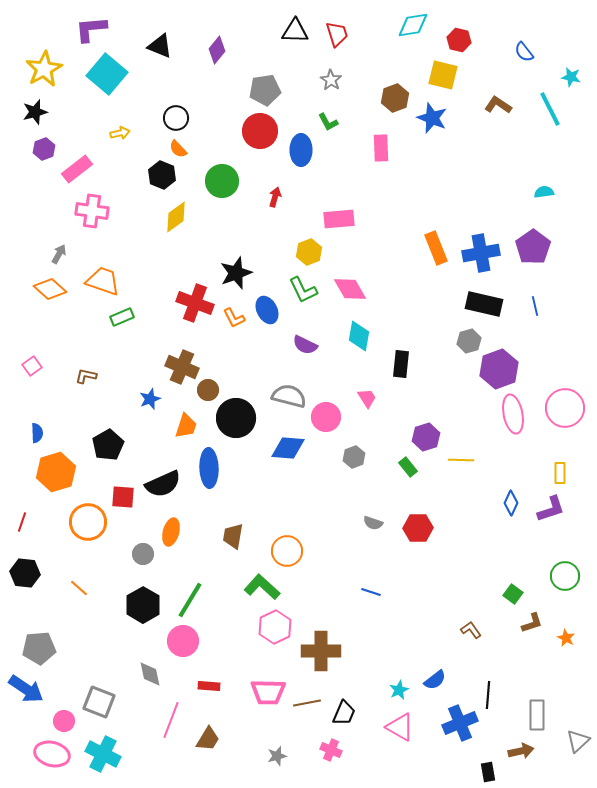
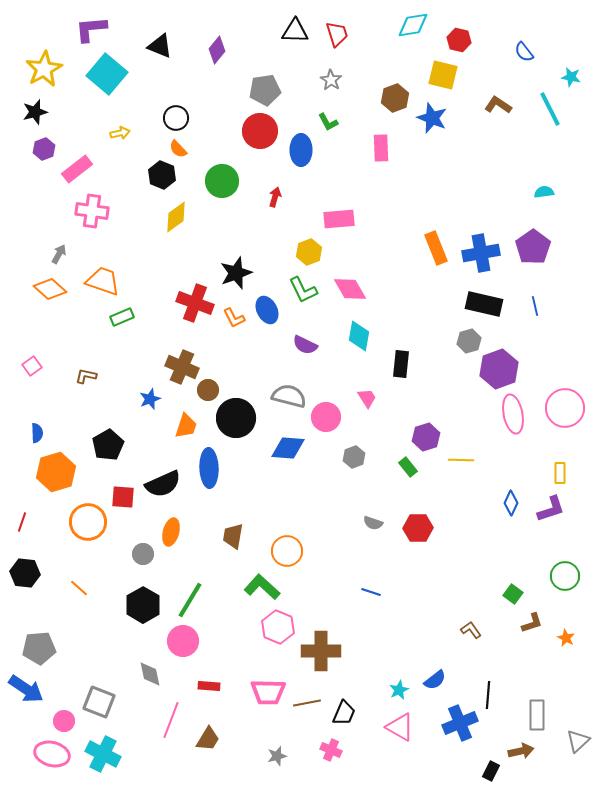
pink hexagon at (275, 627): moved 3 px right; rotated 12 degrees counterclockwise
black rectangle at (488, 772): moved 3 px right, 1 px up; rotated 36 degrees clockwise
